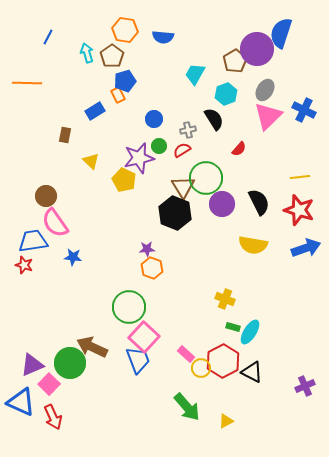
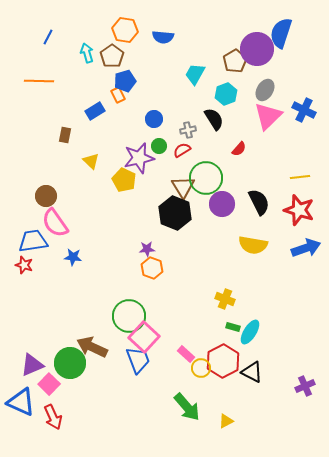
orange line at (27, 83): moved 12 px right, 2 px up
green circle at (129, 307): moved 9 px down
